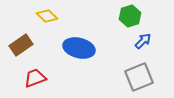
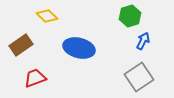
blue arrow: rotated 18 degrees counterclockwise
gray square: rotated 12 degrees counterclockwise
